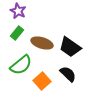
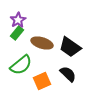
purple star: moved 9 px down; rotated 14 degrees clockwise
orange square: rotated 18 degrees clockwise
